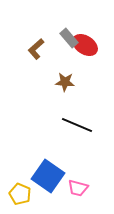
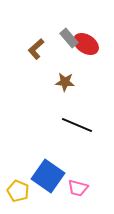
red ellipse: moved 1 px right, 1 px up
yellow pentagon: moved 2 px left, 3 px up
